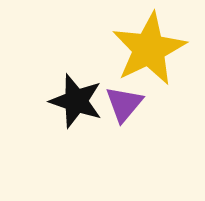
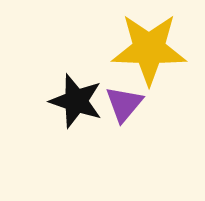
yellow star: rotated 28 degrees clockwise
